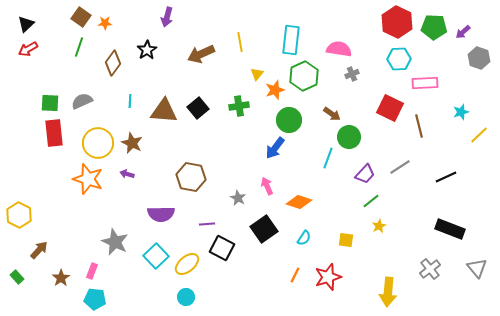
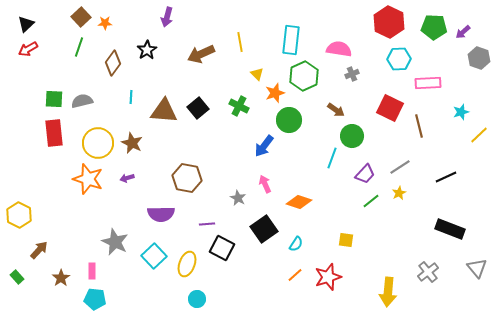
brown square at (81, 17): rotated 12 degrees clockwise
red hexagon at (397, 22): moved 8 px left
yellow triangle at (257, 74): rotated 24 degrees counterclockwise
pink rectangle at (425, 83): moved 3 px right
orange star at (275, 90): moved 3 px down
gray semicircle at (82, 101): rotated 10 degrees clockwise
cyan line at (130, 101): moved 1 px right, 4 px up
green square at (50, 103): moved 4 px right, 4 px up
green cross at (239, 106): rotated 36 degrees clockwise
brown arrow at (332, 114): moved 4 px right, 4 px up
green circle at (349, 137): moved 3 px right, 1 px up
blue arrow at (275, 148): moved 11 px left, 2 px up
cyan line at (328, 158): moved 4 px right
purple arrow at (127, 174): moved 4 px down; rotated 32 degrees counterclockwise
brown hexagon at (191, 177): moved 4 px left, 1 px down
pink arrow at (267, 186): moved 2 px left, 2 px up
yellow star at (379, 226): moved 20 px right, 33 px up
cyan semicircle at (304, 238): moved 8 px left, 6 px down
cyan square at (156, 256): moved 2 px left
yellow ellipse at (187, 264): rotated 30 degrees counterclockwise
gray cross at (430, 269): moved 2 px left, 3 px down
pink rectangle at (92, 271): rotated 21 degrees counterclockwise
orange line at (295, 275): rotated 21 degrees clockwise
cyan circle at (186, 297): moved 11 px right, 2 px down
